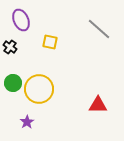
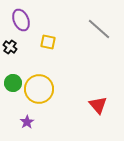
yellow square: moved 2 px left
red triangle: rotated 48 degrees clockwise
